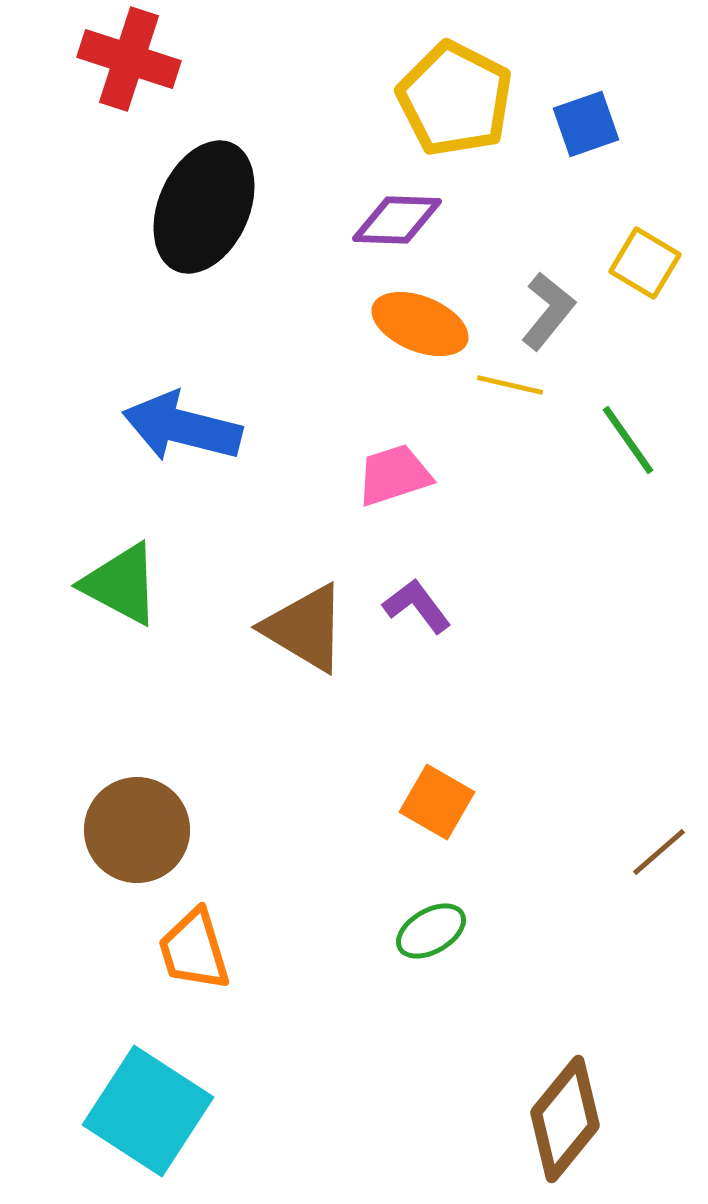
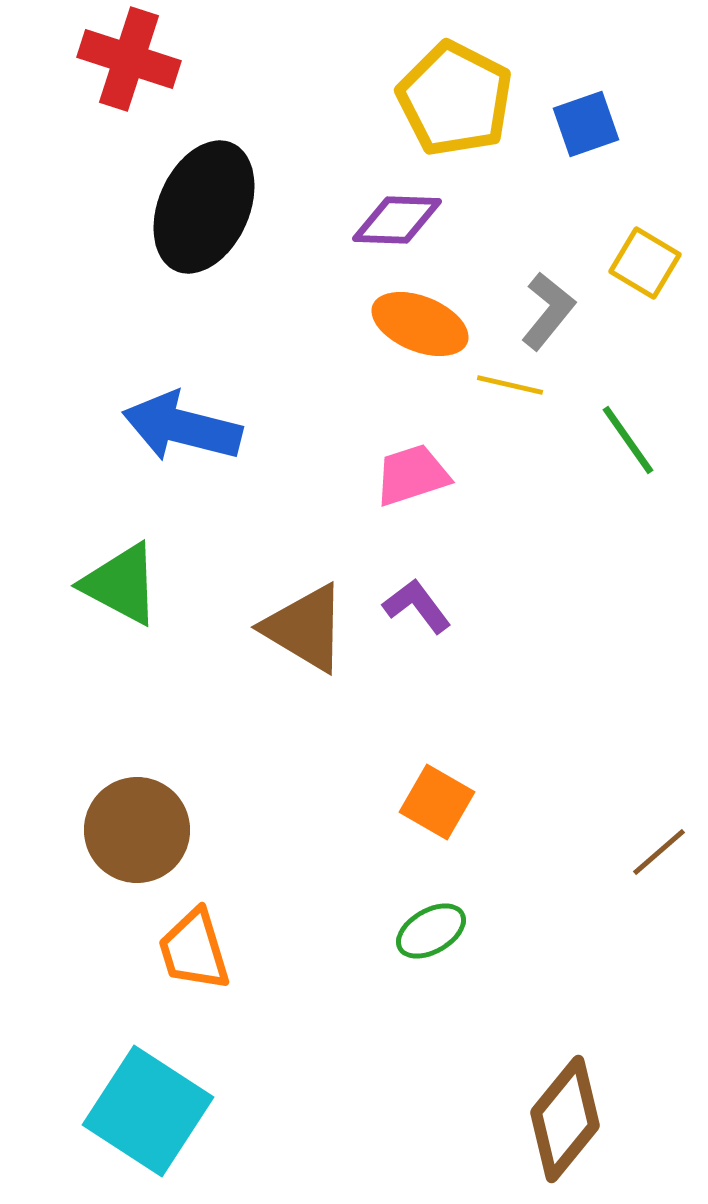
pink trapezoid: moved 18 px right
